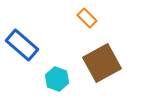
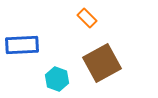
blue rectangle: rotated 44 degrees counterclockwise
